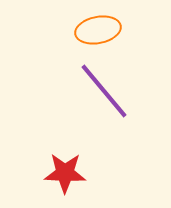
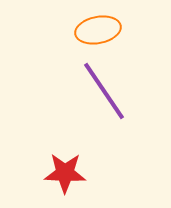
purple line: rotated 6 degrees clockwise
